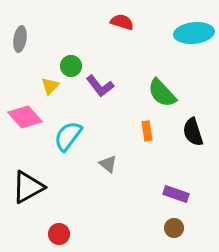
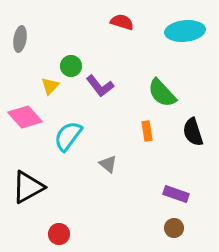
cyan ellipse: moved 9 px left, 2 px up
